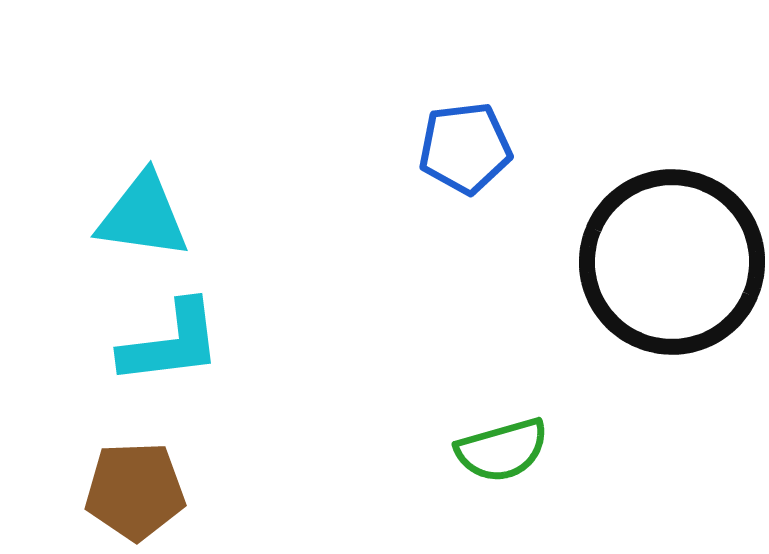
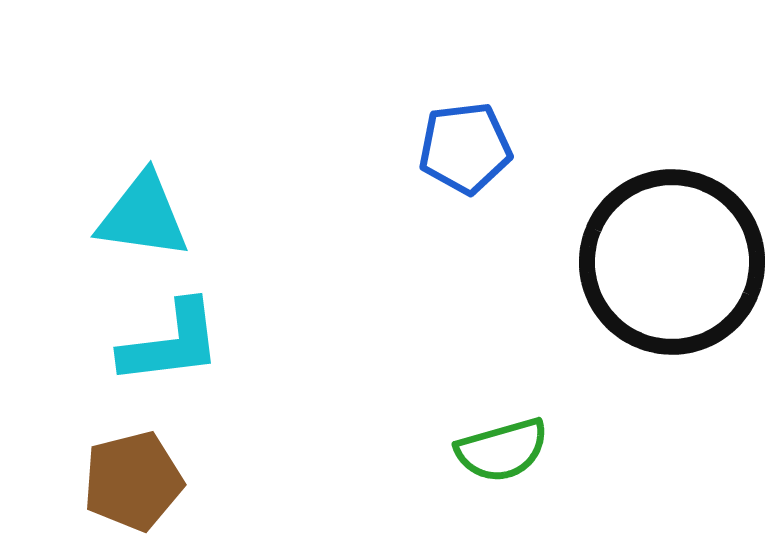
brown pentagon: moved 2 px left, 10 px up; rotated 12 degrees counterclockwise
